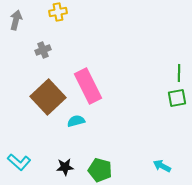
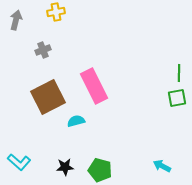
yellow cross: moved 2 px left
pink rectangle: moved 6 px right
brown square: rotated 16 degrees clockwise
